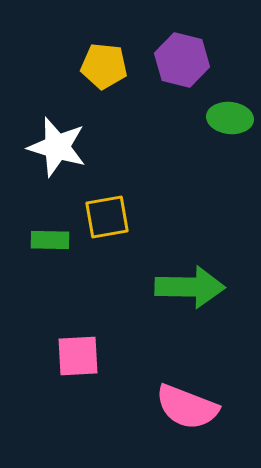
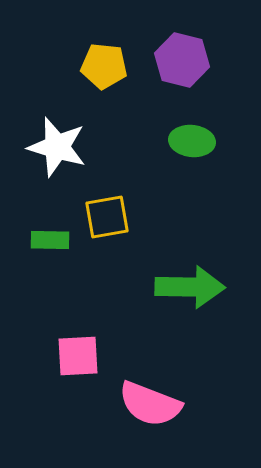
green ellipse: moved 38 px left, 23 px down
pink semicircle: moved 37 px left, 3 px up
